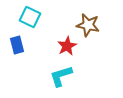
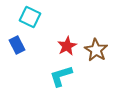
brown star: moved 8 px right, 25 px down; rotated 20 degrees clockwise
blue rectangle: rotated 12 degrees counterclockwise
